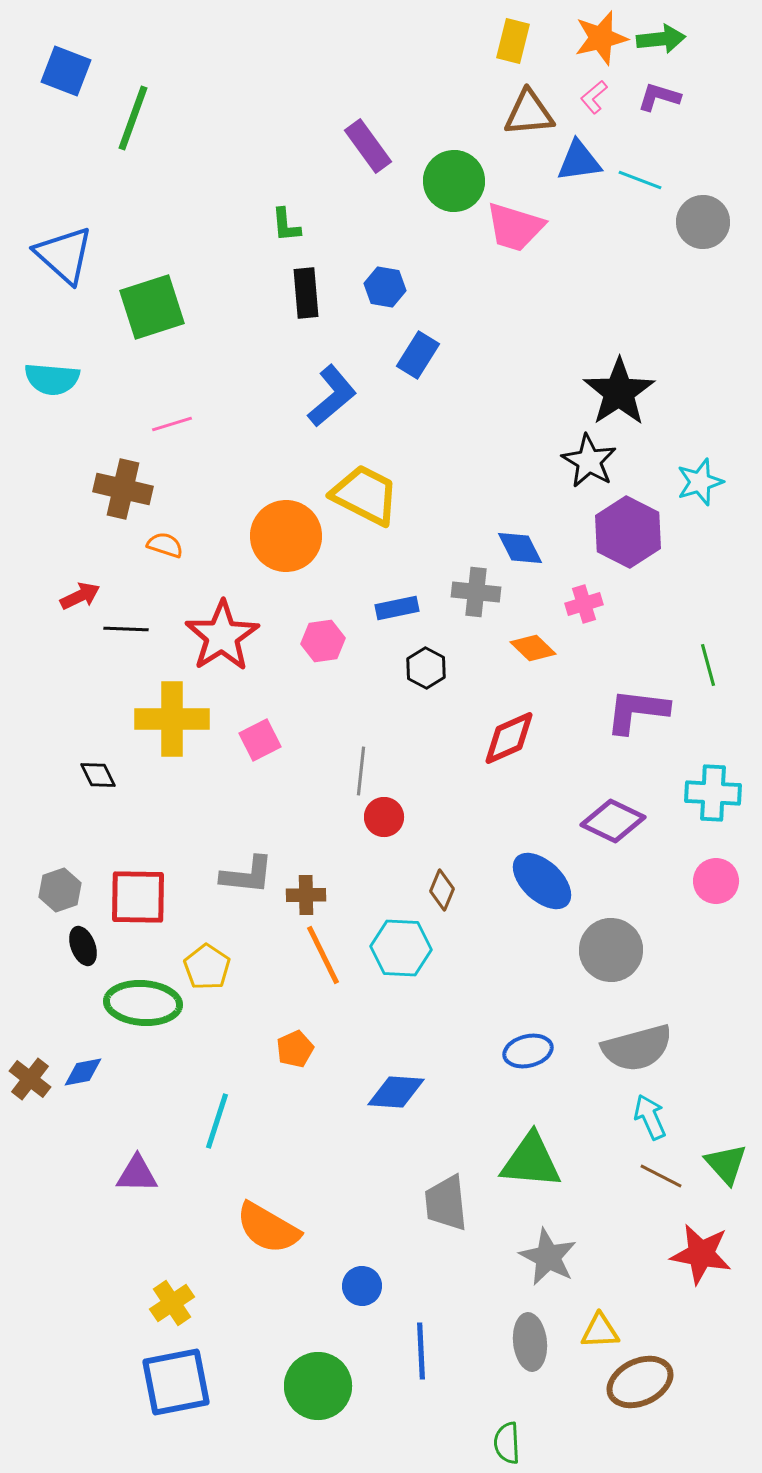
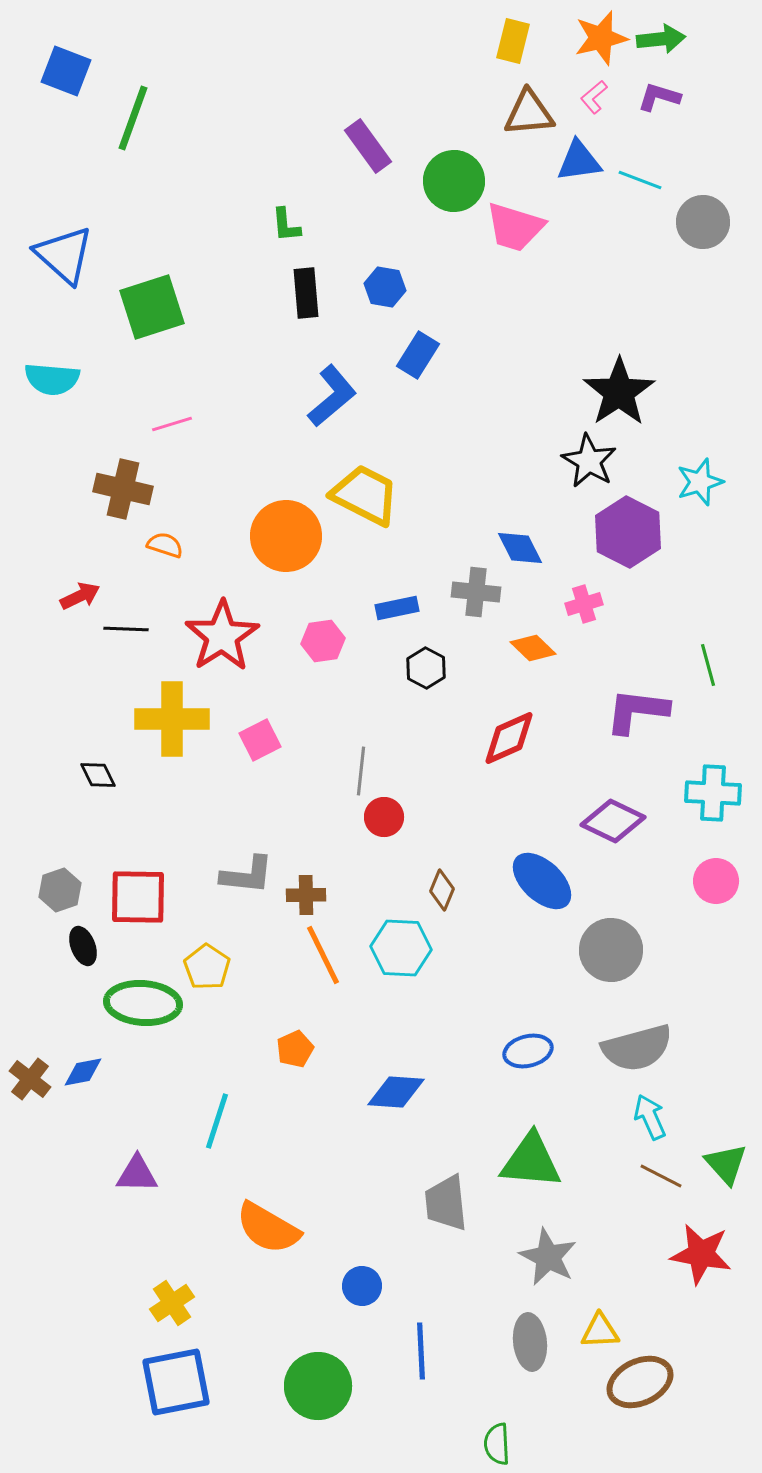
green semicircle at (507, 1443): moved 10 px left, 1 px down
